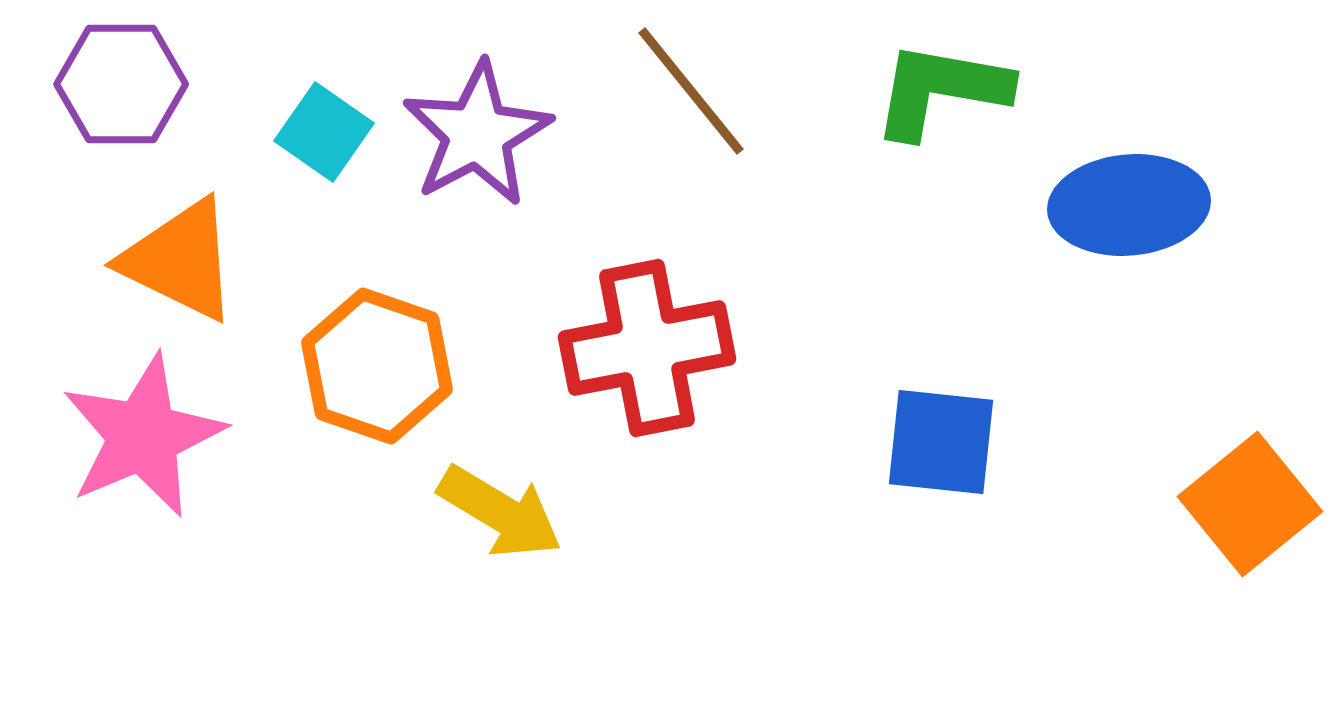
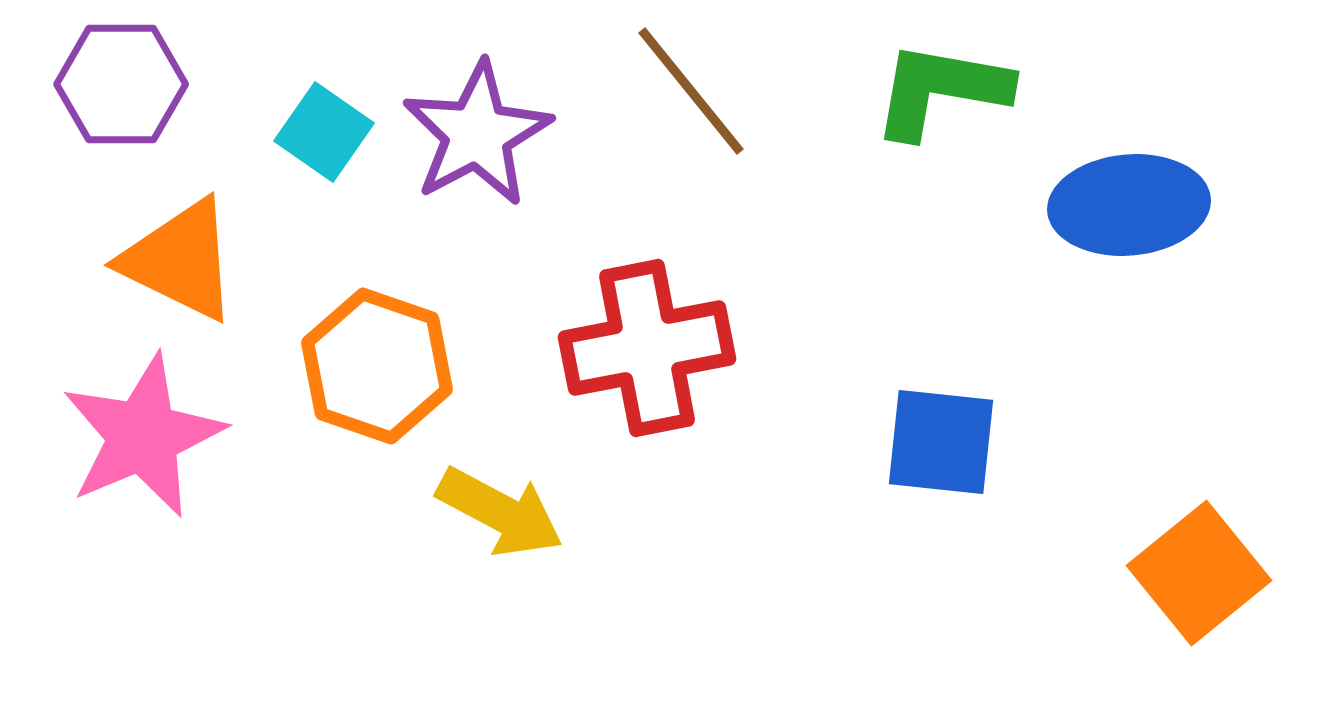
orange square: moved 51 px left, 69 px down
yellow arrow: rotated 3 degrees counterclockwise
